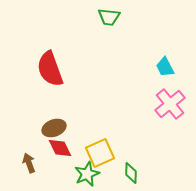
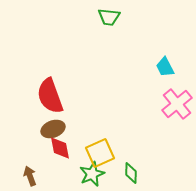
red semicircle: moved 27 px down
pink cross: moved 7 px right
brown ellipse: moved 1 px left, 1 px down
red diamond: rotated 15 degrees clockwise
brown arrow: moved 1 px right, 13 px down
green star: moved 5 px right
